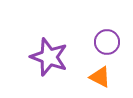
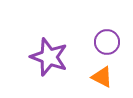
orange triangle: moved 2 px right
